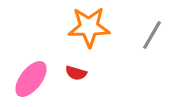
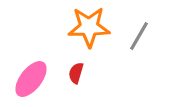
gray line: moved 13 px left, 1 px down
red semicircle: rotated 90 degrees clockwise
